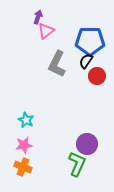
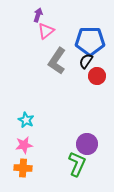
purple arrow: moved 2 px up
gray L-shape: moved 3 px up; rotated 8 degrees clockwise
orange cross: moved 1 px down; rotated 18 degrees counterclockwise
